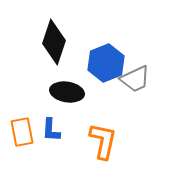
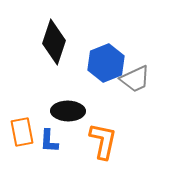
black ellipse: moved 1 px right, 19 px down; rotated 8 degrees counterclockwise
blue L-shape: moved 2 px left, 11 px down
